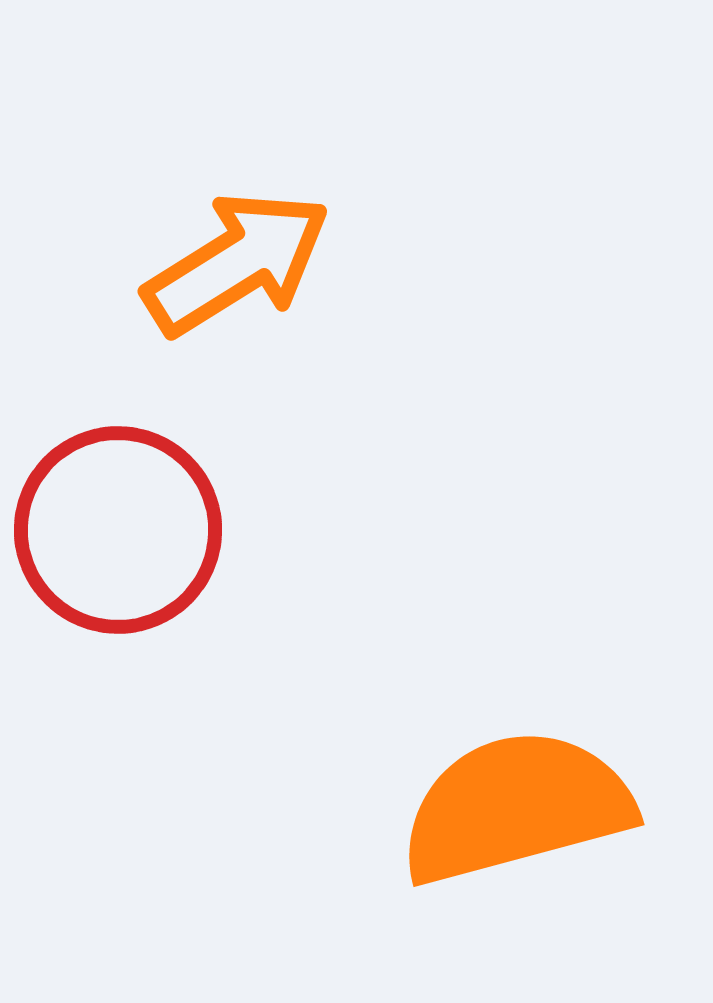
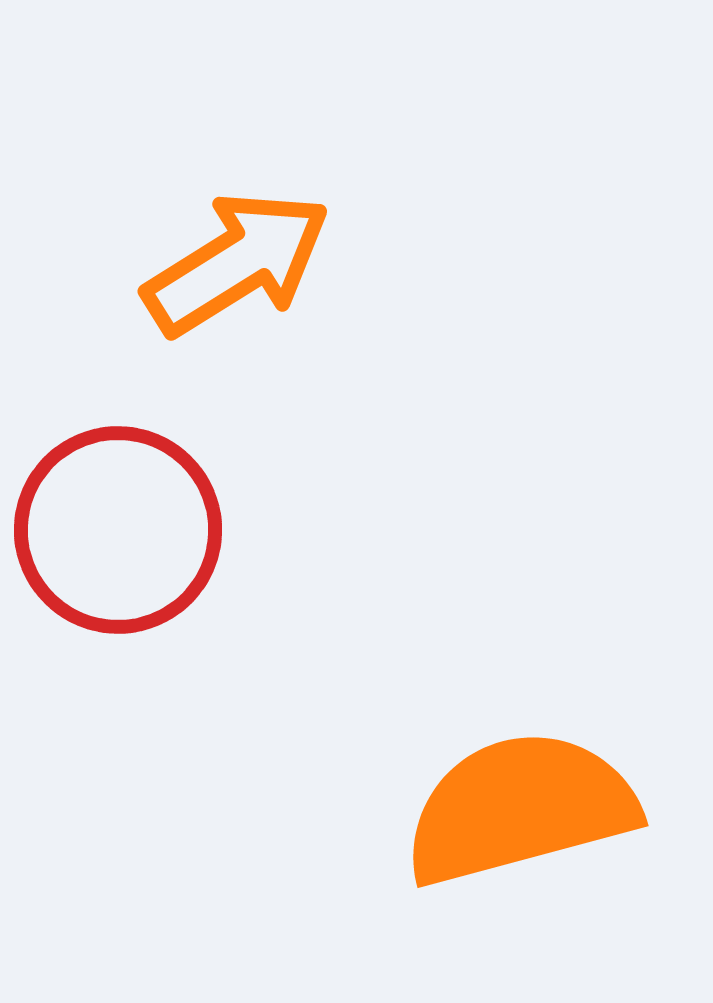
orange semicircle: moved 4 px right, 1 px down
